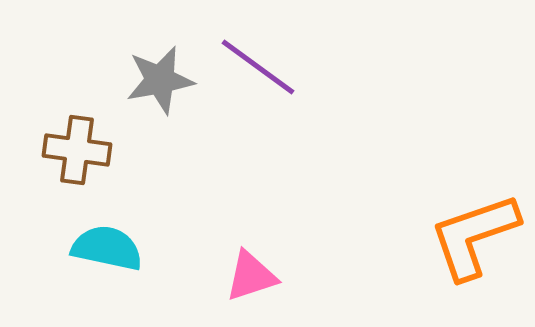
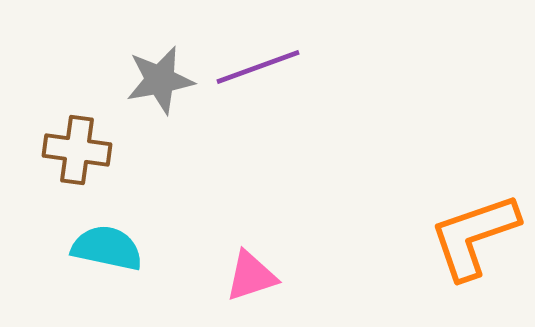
purple line: rotated 56 degrees counterclockwise
